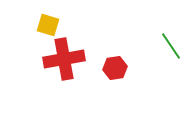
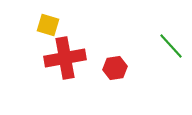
green line: rotated 8 degrees counterclockwise
red cross: moved 1 px right, 1 px up
